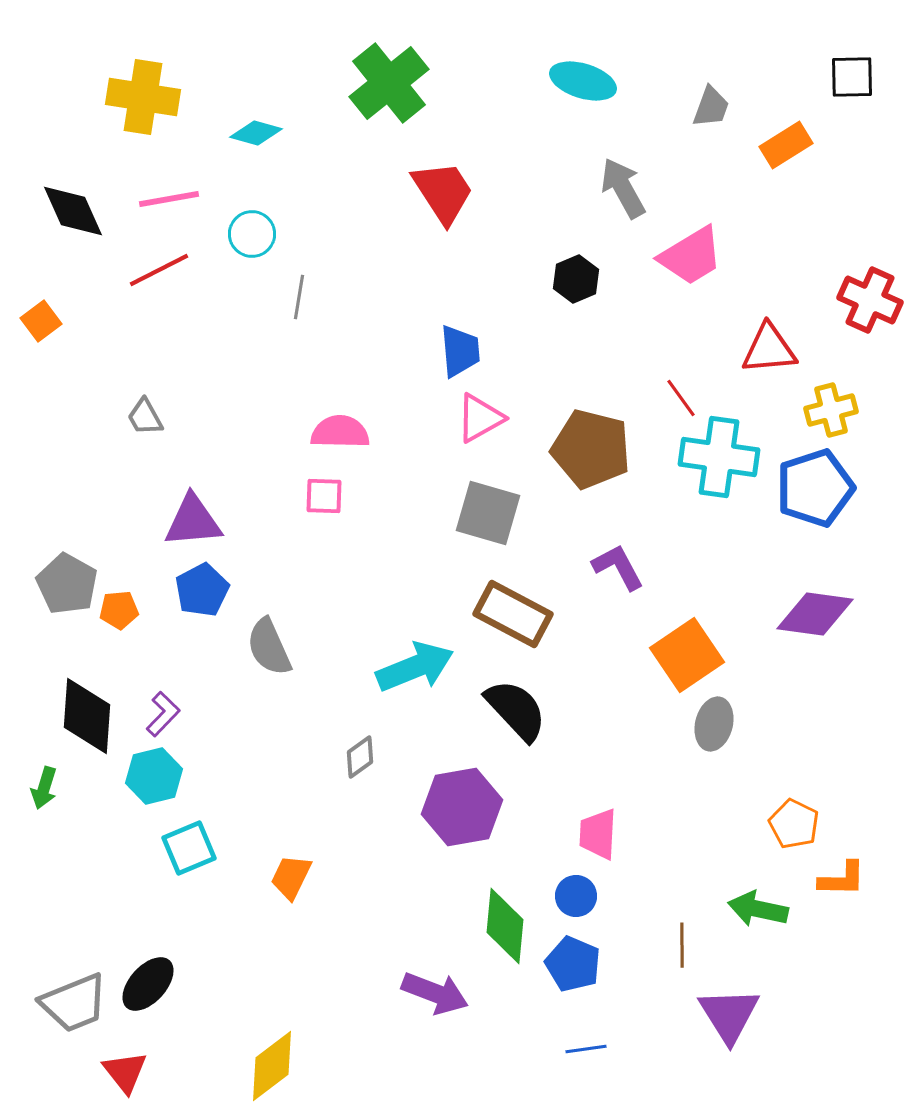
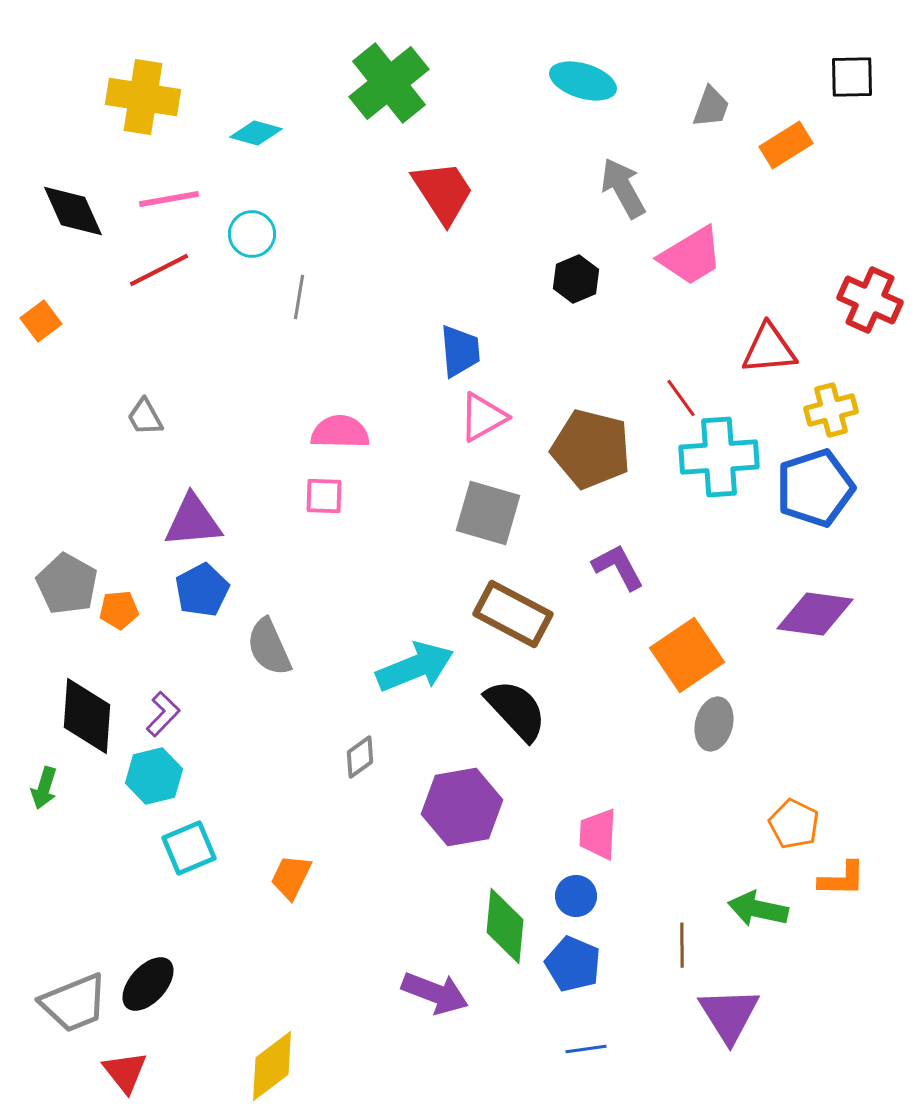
pink triangle at (480, 418): moved 3 px right, 1 px up
cyan cross at (719, 457): rotated 12 degrees counterclockwise
